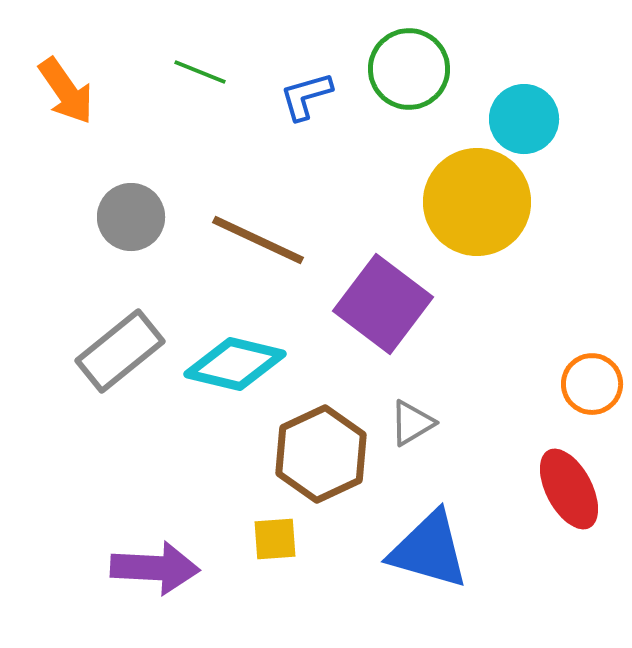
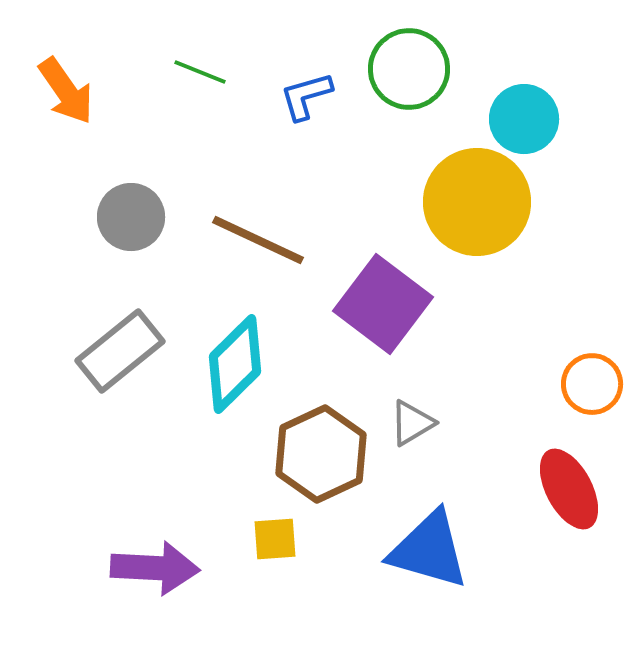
cyan diamond: rotated 58 degrees counterclockwise
